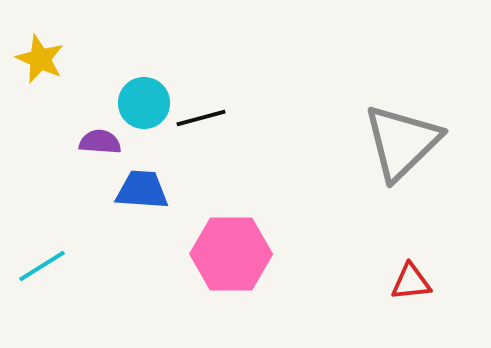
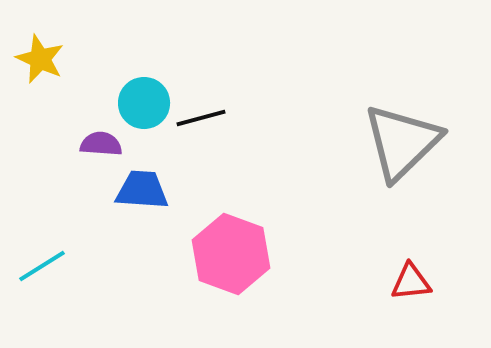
purple semicircle: moved 1 px right, 2 px down
pink hexagon: rotated 20 degrees clockwise
